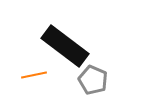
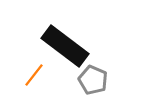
orange line: rotated 40 degrees counterclockwise
